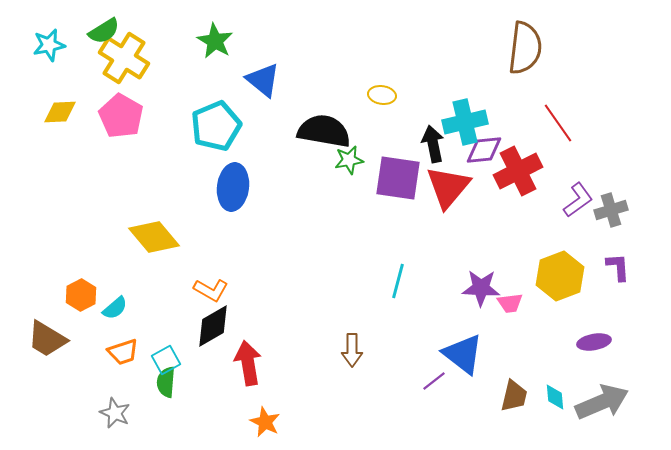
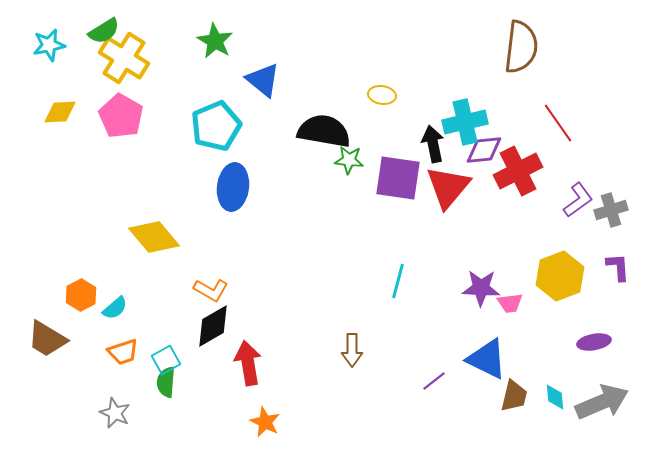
brown semicircle at (525, 48): moved 4 px left, 1 px up
green star at (349, 160): rotated 16 degrees clockwise
blue triangle at (463, 354): moved 24 px right, 5 px down; rotated 12 degrees counterclockwise
